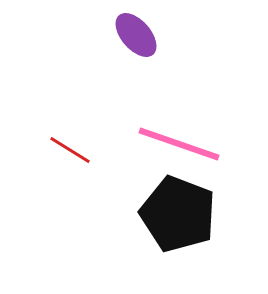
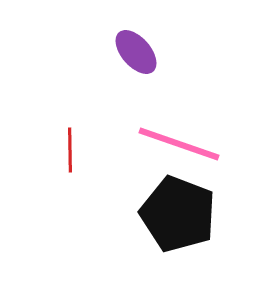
purple ellipse: moved 17 px down
red line: rotated 57 degrees clockwise
